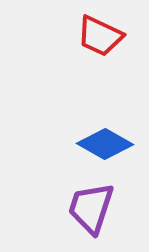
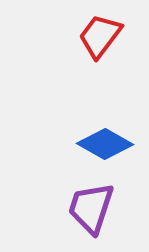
red trapezoid: rotated 102 degrees clockwise
